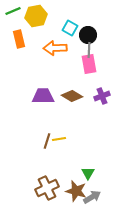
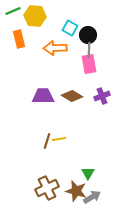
yellow hexagon: moved 1 px left; rotated 15 degrees clockwise
